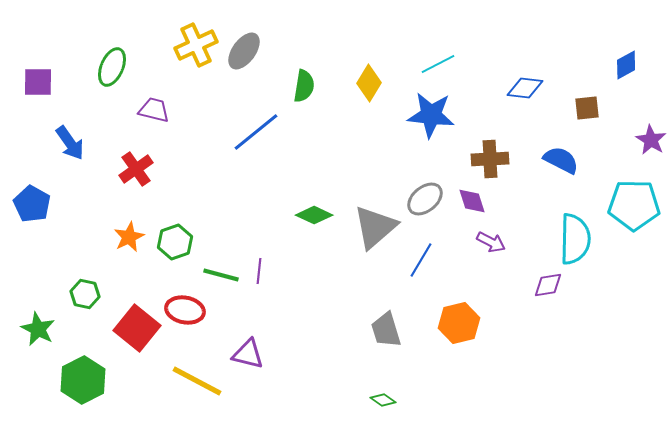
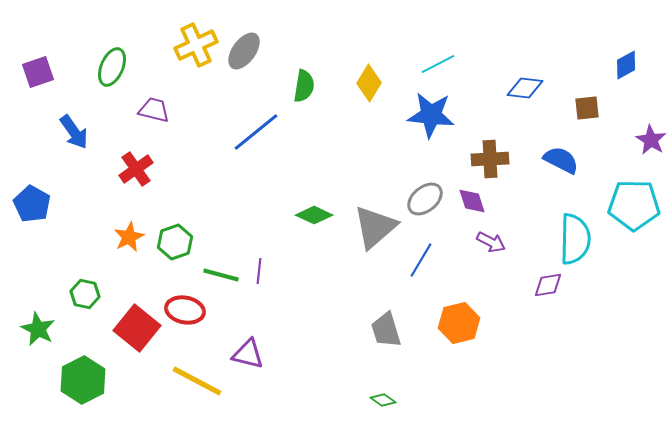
purple square at (38, 82): moved 10 px up; rotated 20 degrees counterclockwise
blue arrow at (70, 143): moved 4 px right, 11 px up
